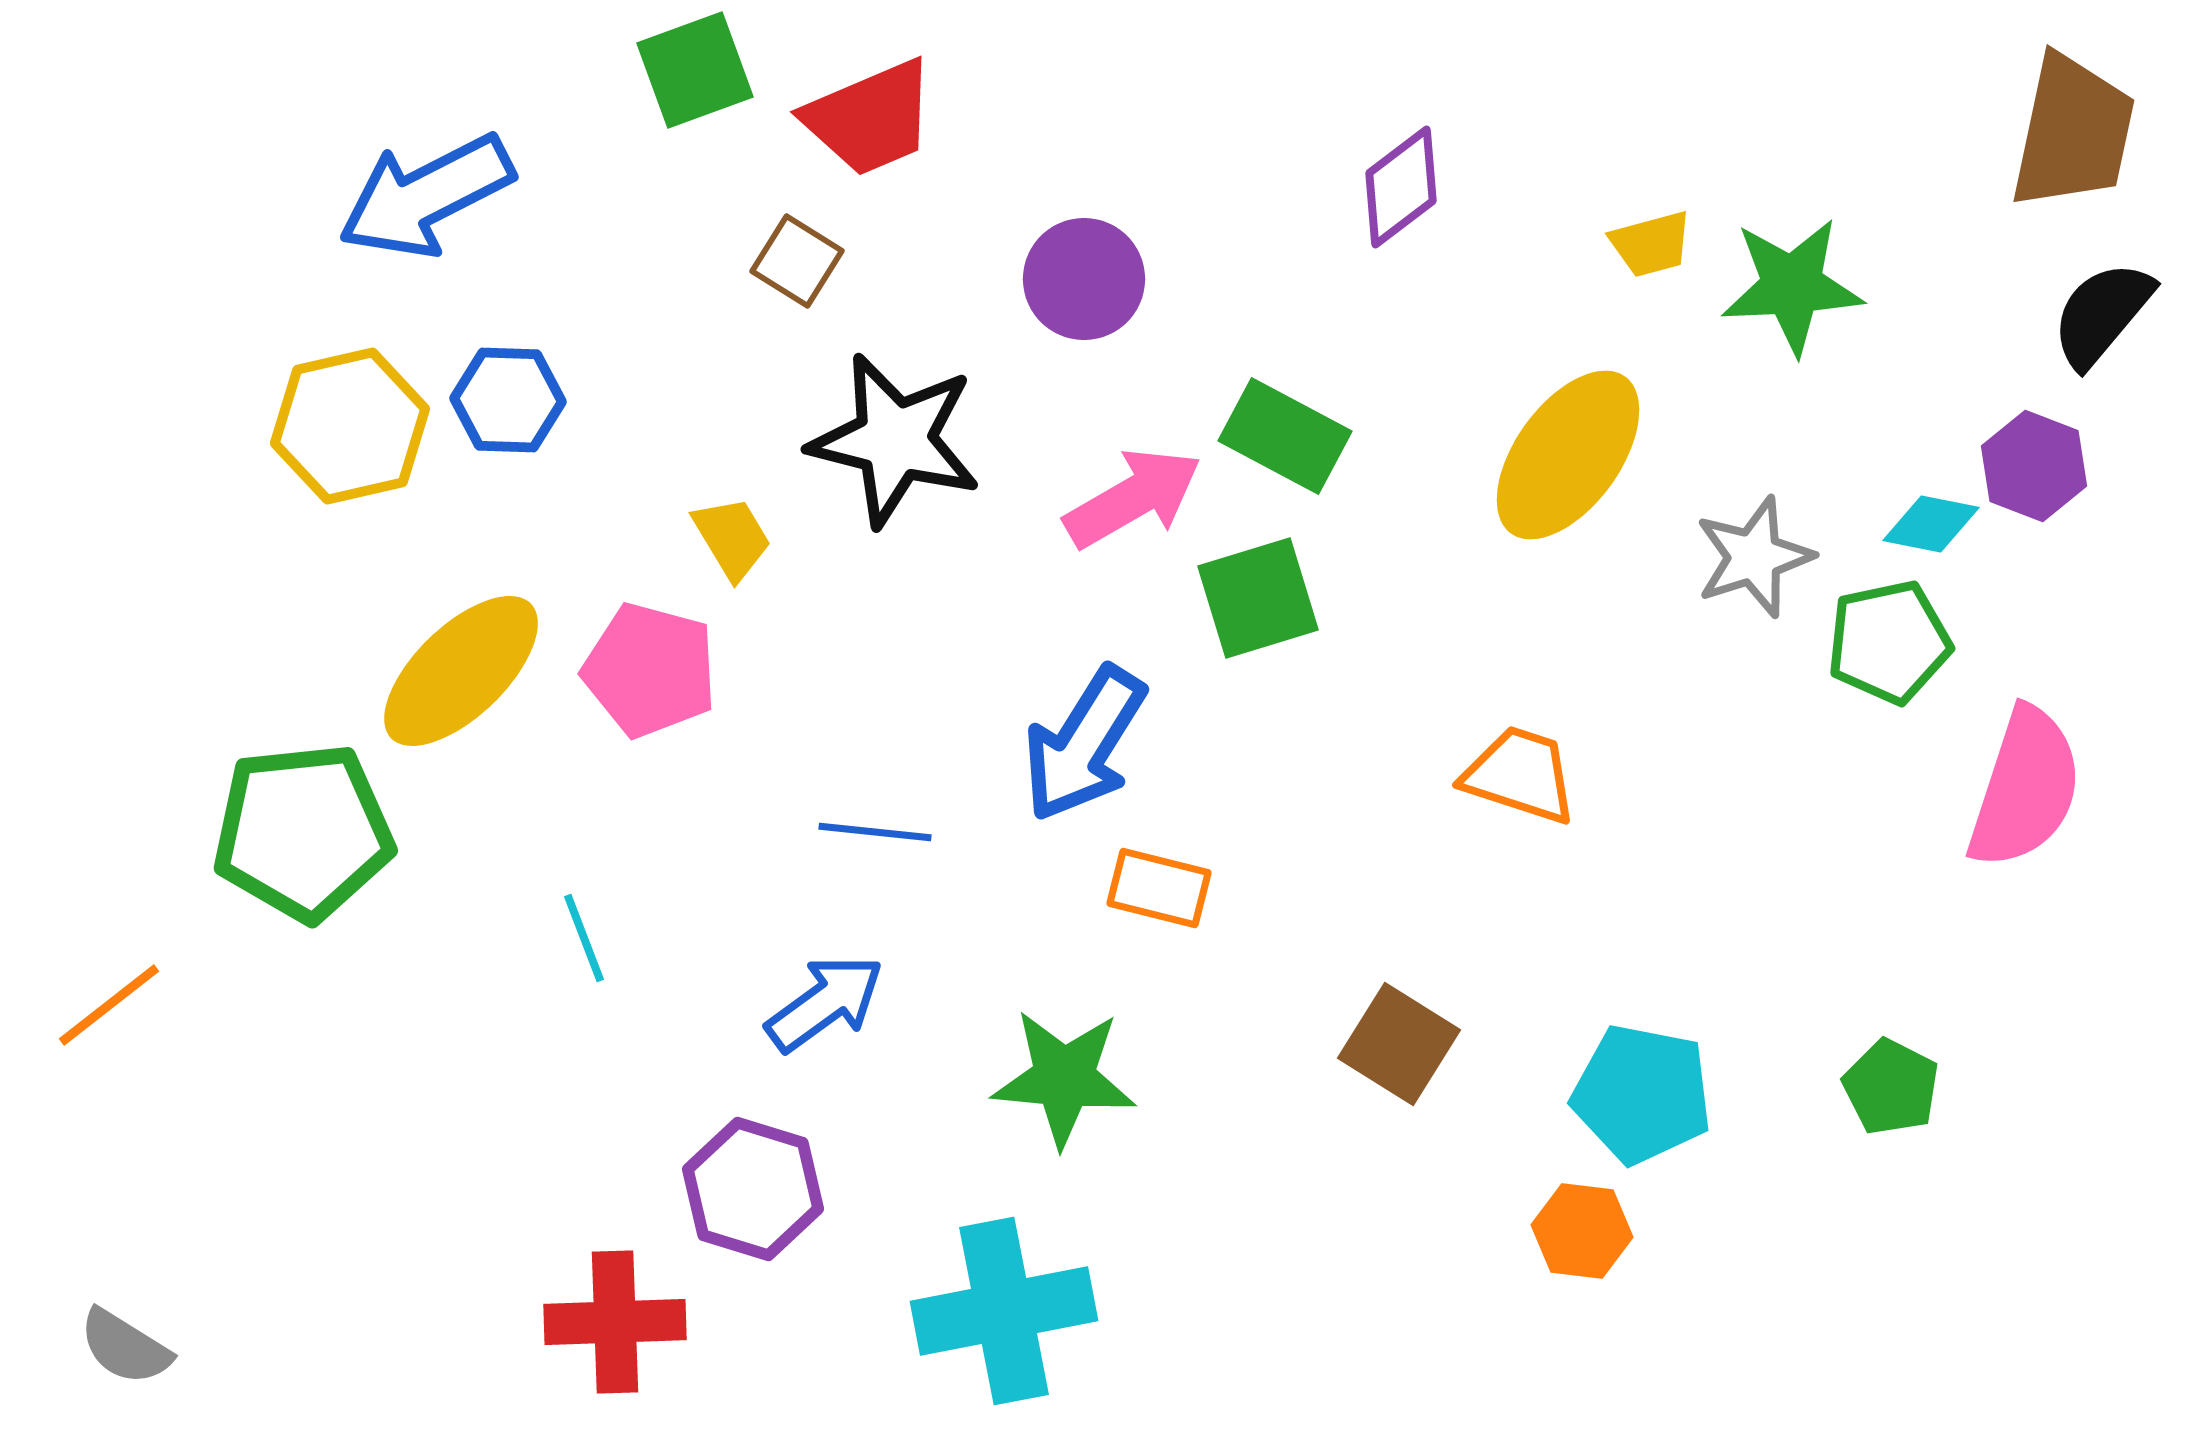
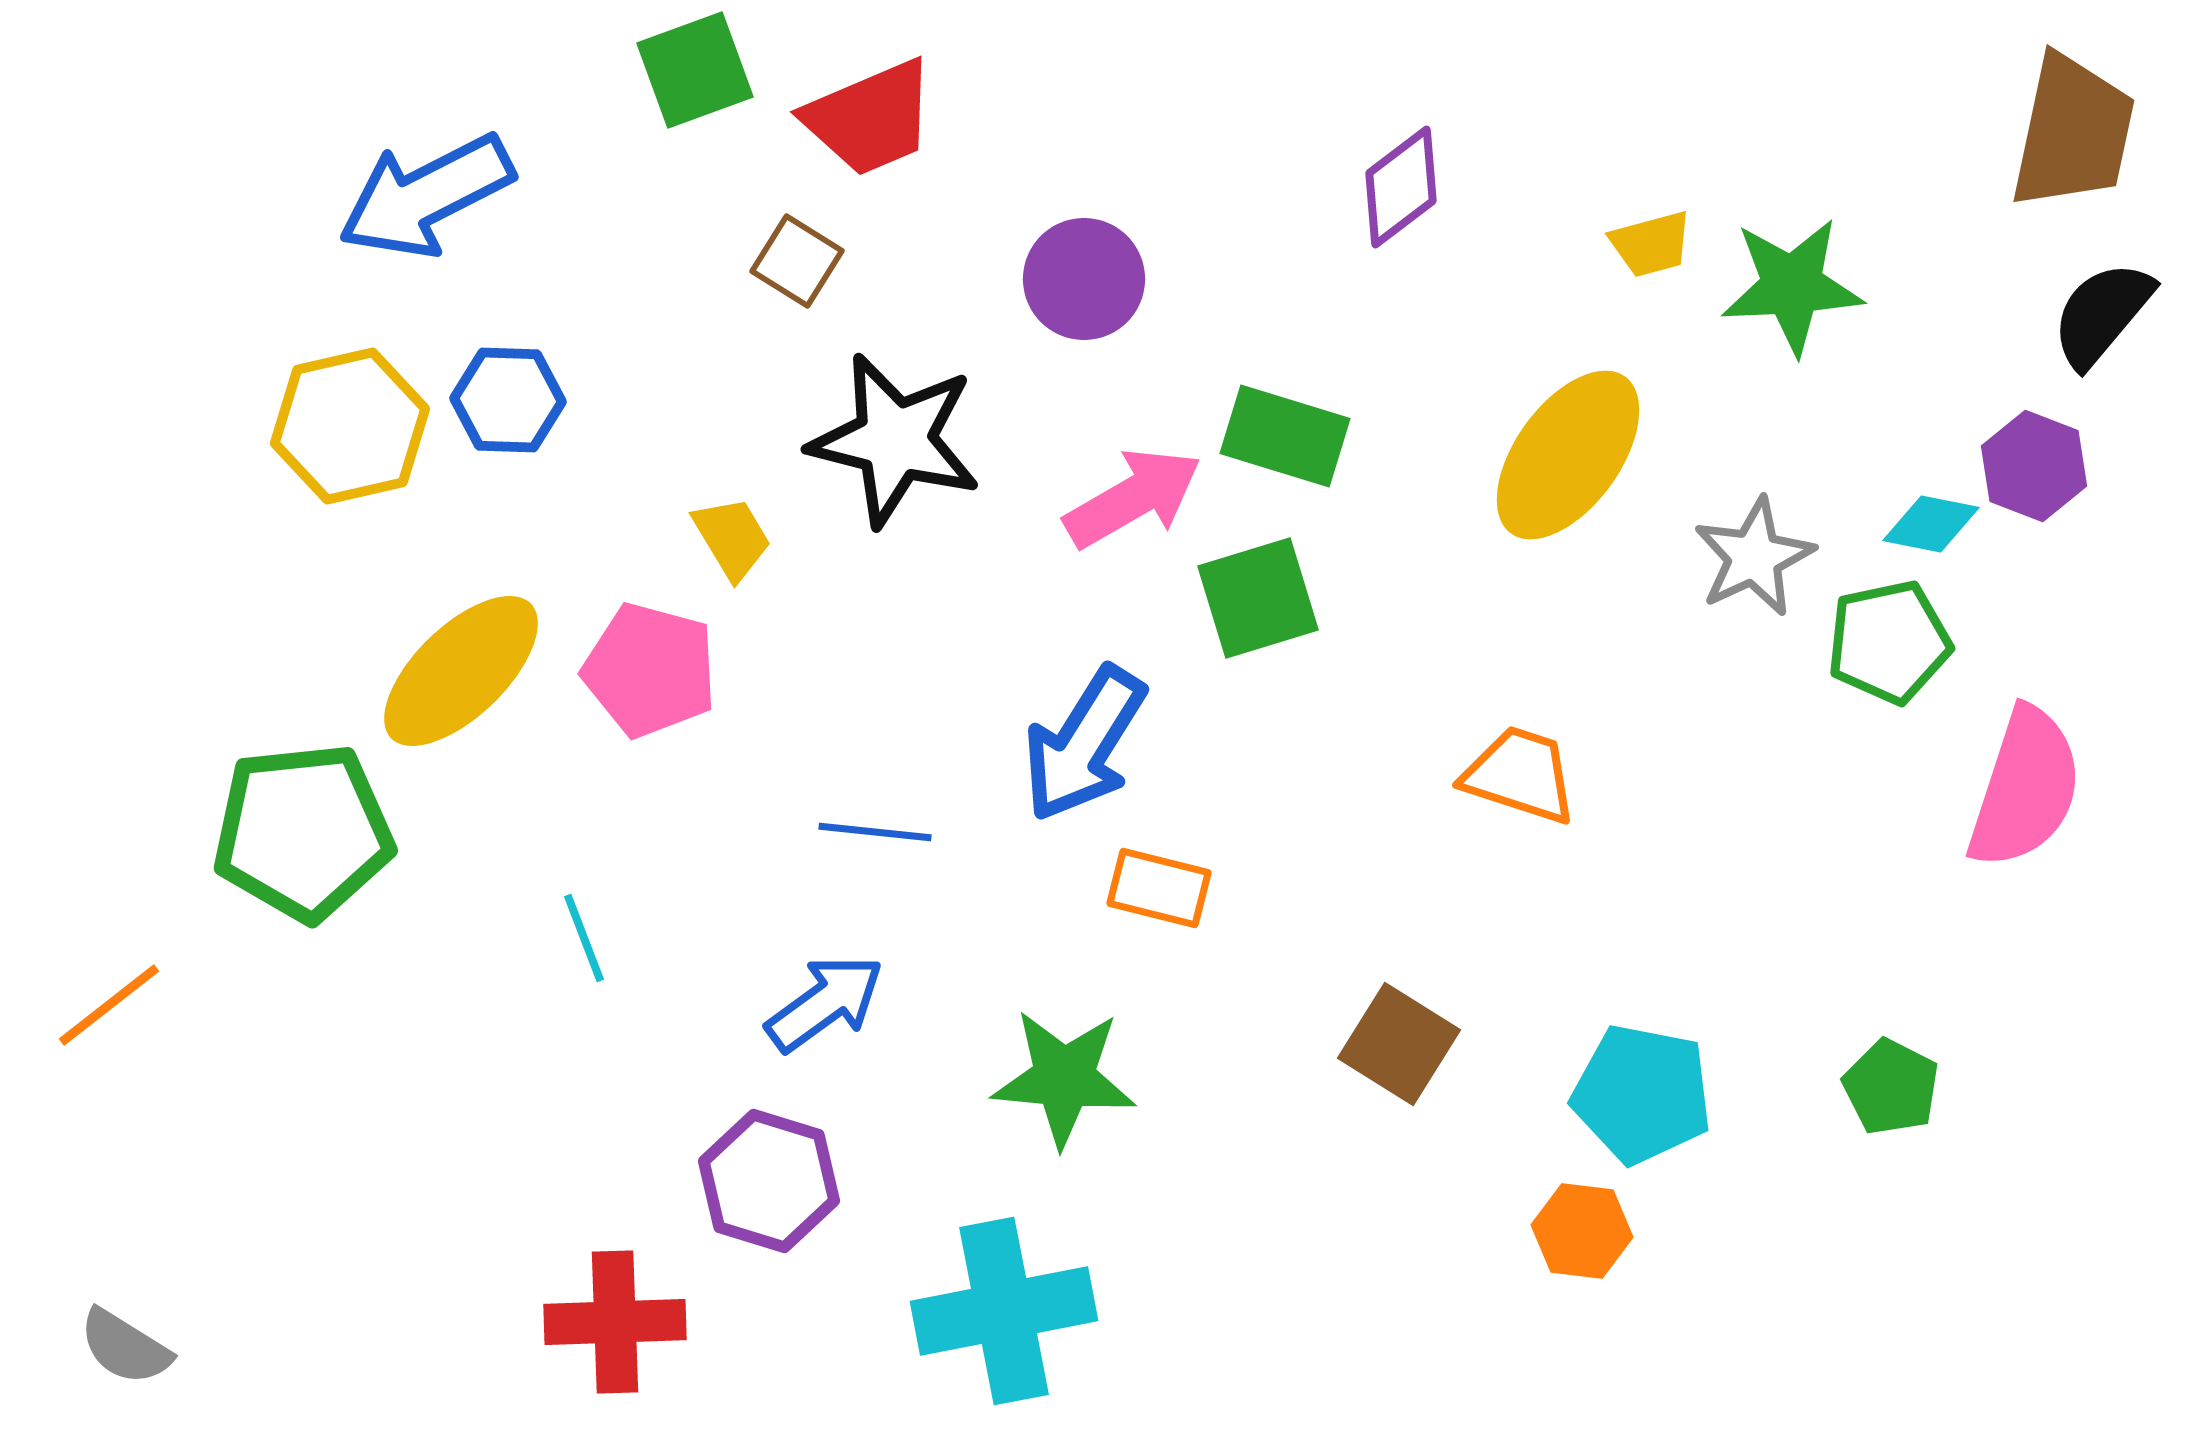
green rectangle at (1285, 436): rotated 11 degrees counterclockwise
gray star at (1754, 557): rotated 7 degrees counterclockwise
purple hexagon at (753, 1189): moved 16 px right, 8 px up
